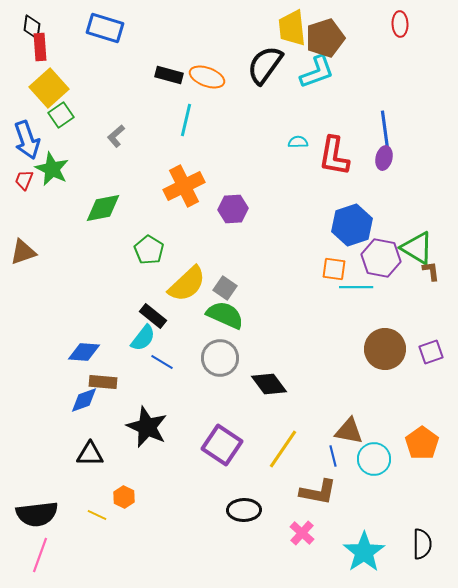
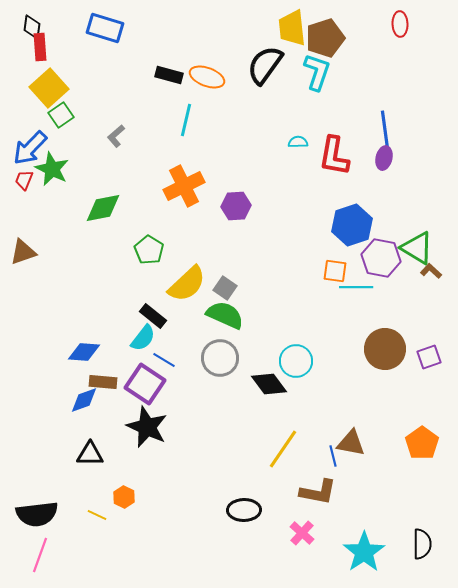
cyan L-shape at (317, 72): rotated 51 degrees counterclockwise
blue arrow at (27, 140): moved 3 px right, 8 px down; rotated 63 degrees clockwise
purple hexagon at (233, 209): moved 3 px right, 3 px up
orange square at (334, 269): moved 1 px right, 2 px down
brown L-shape at (431, 271): rotated 40 degrees counterclockwise
purple square at (431, 352): moved 2 px left, 5 px down
blue line at (162, 362): moved 2 px right, 2 px up
brown triangle at (349, 431): moved 2 px right, 12 px down
purple square at (222, 445): moved 77 px left, 61 px up
cyan circle at (374, 459): moved 78 px left, 98 px up
